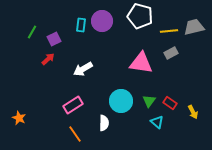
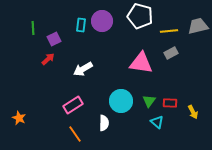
gray trapezoid: moved 4 px right, 1 px up
green line: moved 1 px right, 4 px up; rotated 32 degrees counterclockwise
red rectangle: rotated 32 degrees counterclockwise
